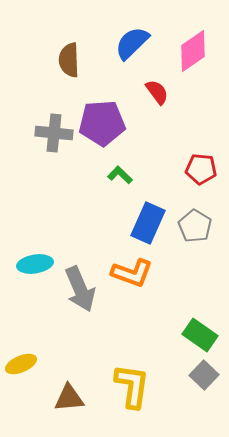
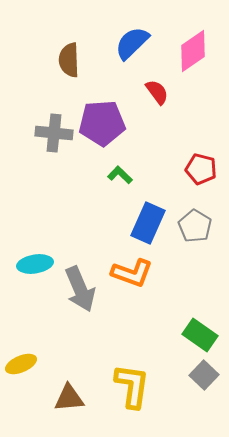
red pentagon: rotated 8 degrees clockwise
